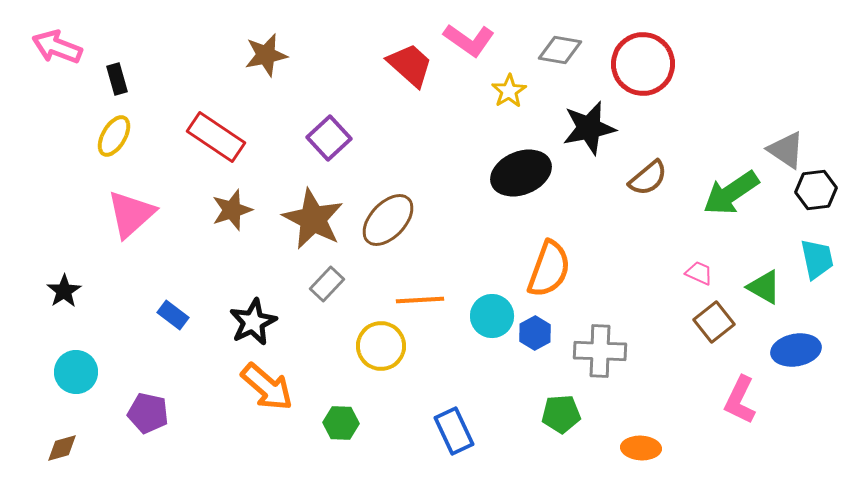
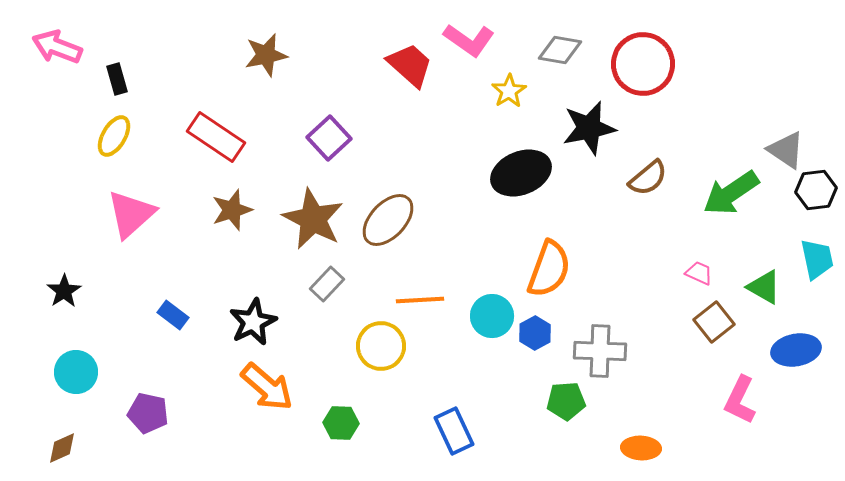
green pentagon at (561, 414): moved 5 px right, 13 px up
brown diamond at (62, 448): rotated 8 degrees counterclockwise
